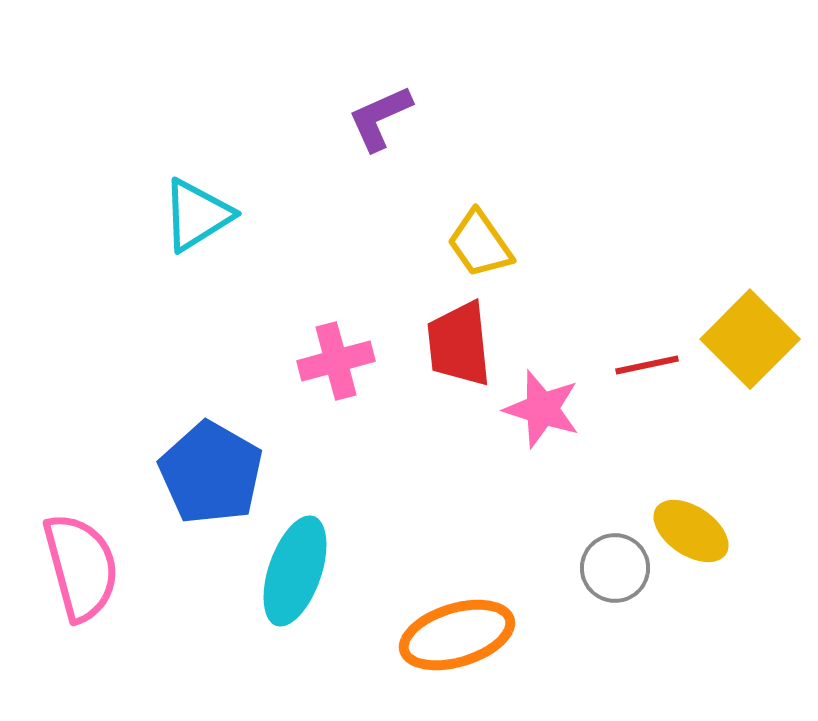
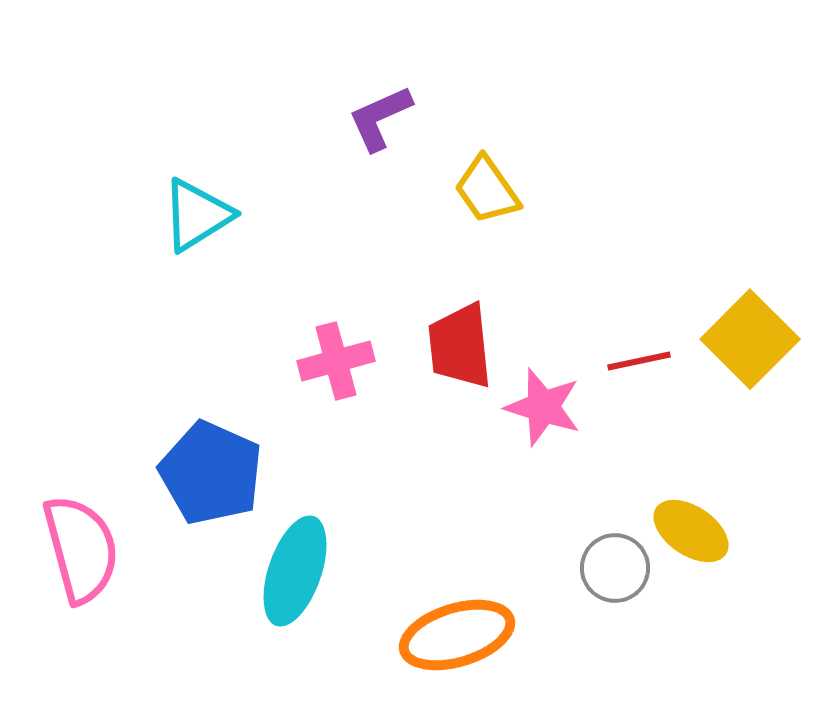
yellow trapezoid: moved 7 px right, 54 px up
red trapezoid: moved 1 px right, 2 px down
red line: moved 8 px left, 4 px up
pink star: moved 1 px right, 2 px up
blue pentagon: rotated 6 degrees counterclockwise
pink semicircle: moved 18 px up
